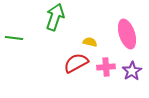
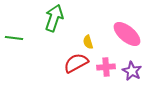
green arrow: moved 1 px left, 1 px down
pink ellipse: rotated 32 degrees counterclockwise
yellow semicircle: moved 2 px left; rotated 120 degrees counterclockwise
purple star: rotated 12 degrees counterclockwise
